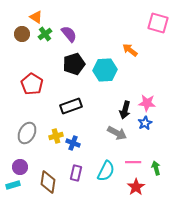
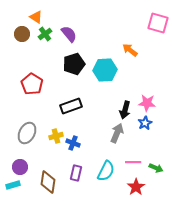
gray arrow: rotated 96 degrees counterclockwise
green arrow: rotated 128 degrees clockwise
